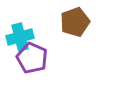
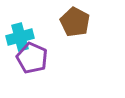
brown pentagon: rotated 24 degrees counterclockwise
